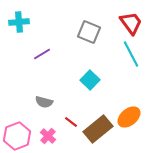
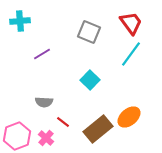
cyan cross: moved 1 px right, 1 px up
cyan line: rotated 64 degrees clockwise
gray semicircle: rotated 12 degrees counterclockwise
red line: moved 8 px left
pink cross: moved 2 px left, 2 px down
